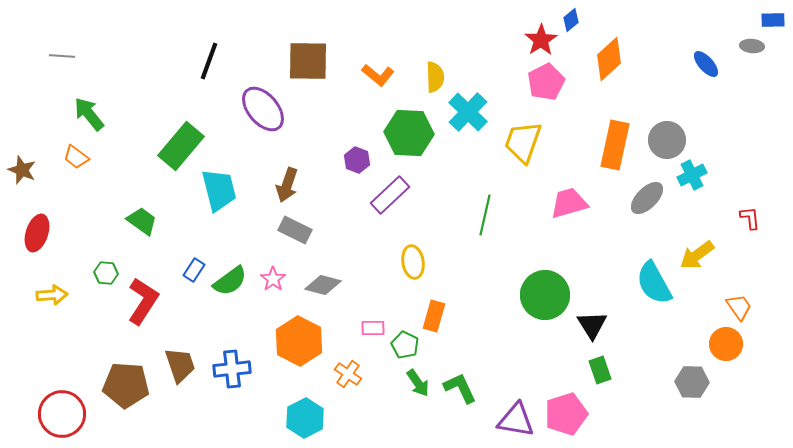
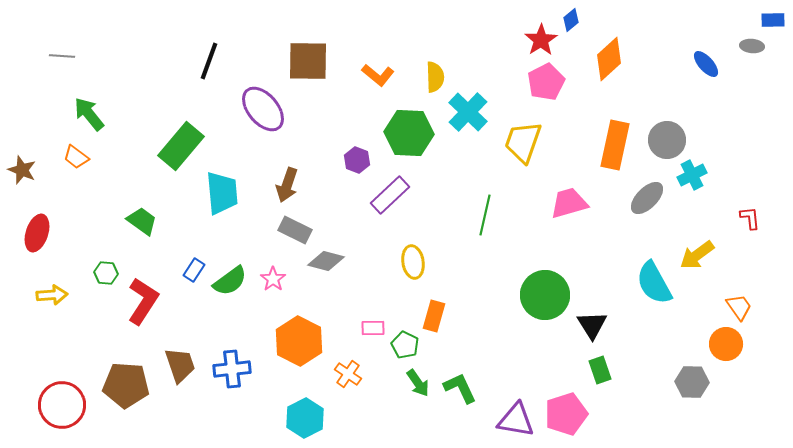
cyan trapezoid at (219, 190): moved 3 px right, 3 px down; rotated 9 degrees clockwise
gray diamond at (323, 285): moved 3 px right, 24 px up
red circle at (62, 414): moved 9 px up
